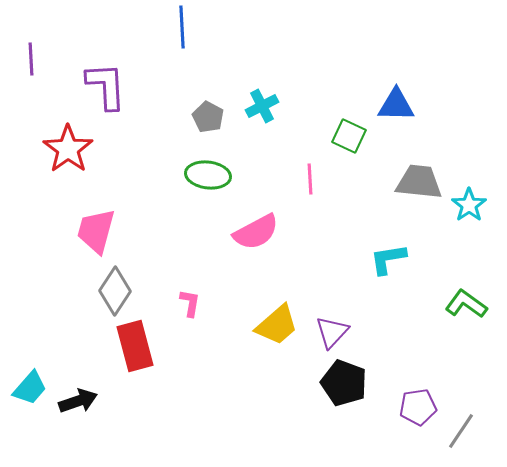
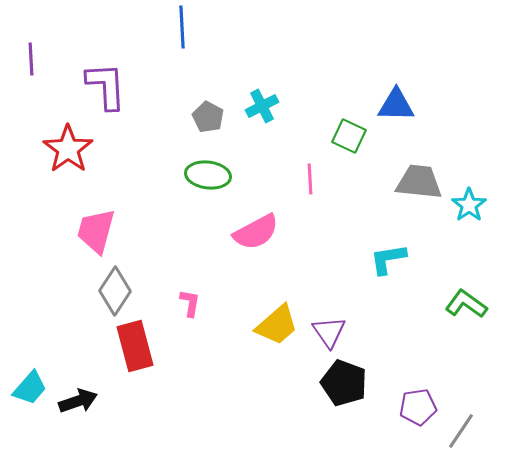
purple triangle: moved 3 px left; rotated 18 degrees counterclockwise
